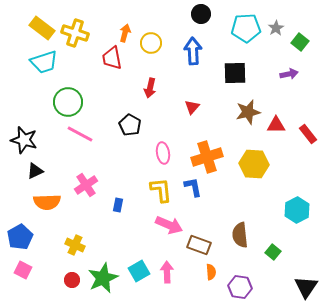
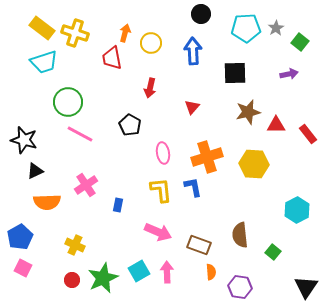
pink arrow at (169, 225): moved 11 px left, 7 px down
pink square at (23, 270): moved 2 px up
